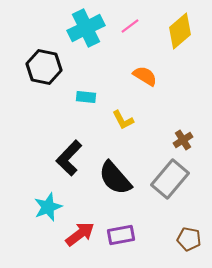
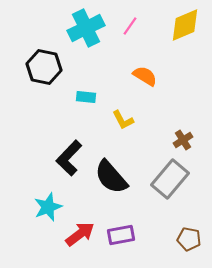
pink line: rotated 18 degrees counterclockwise
yellow diamond: moved 5 px right, 6 px up; rotated 18 degrees clockwise
black semicircle: moved 4 px left, 1 px up
